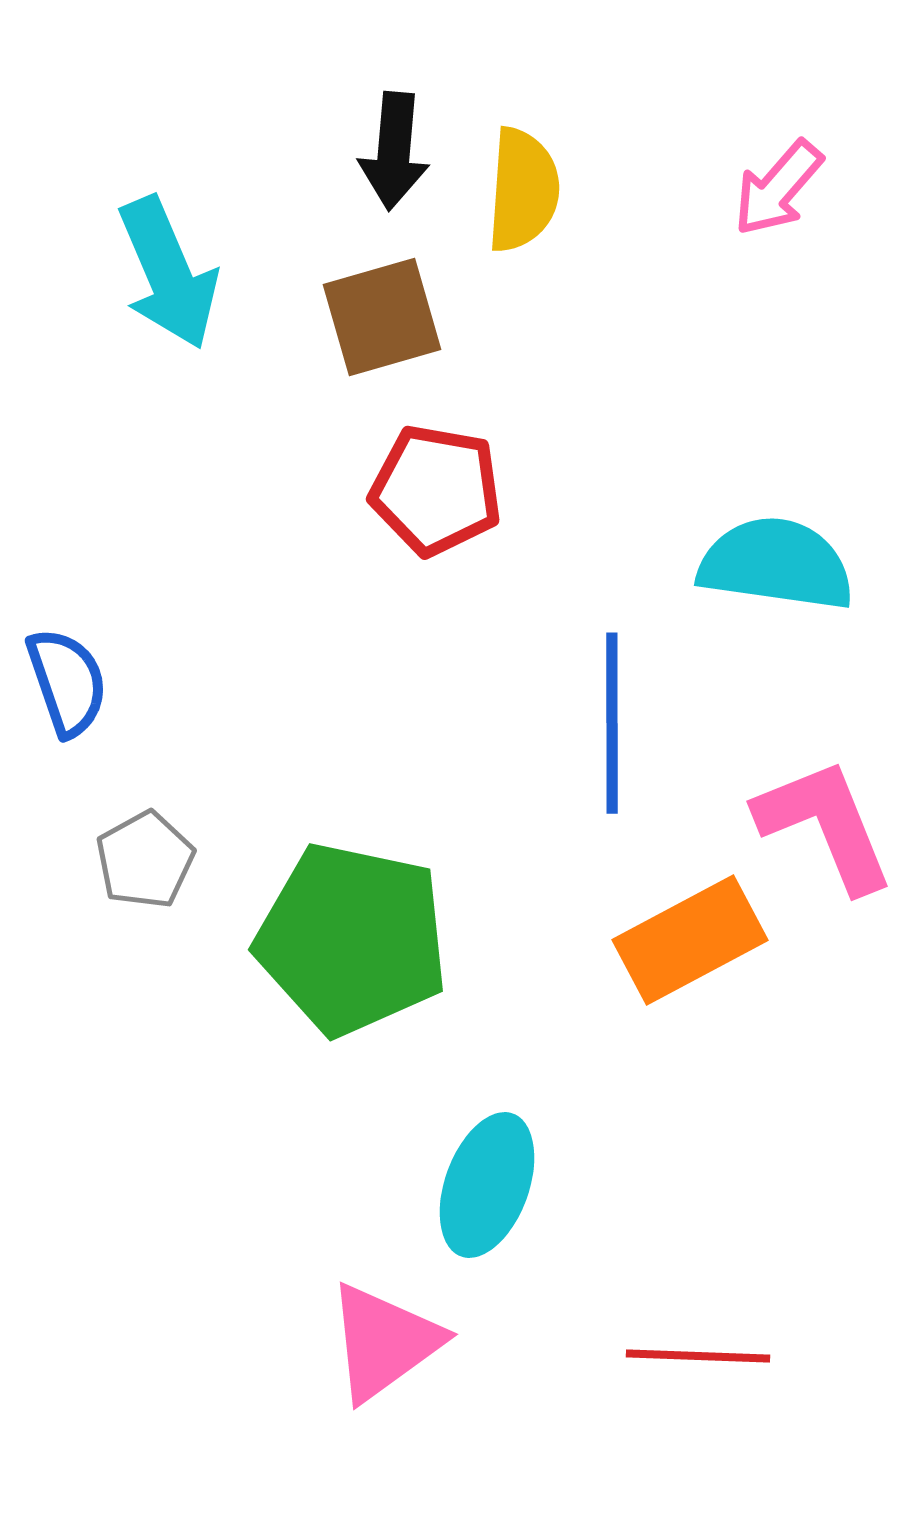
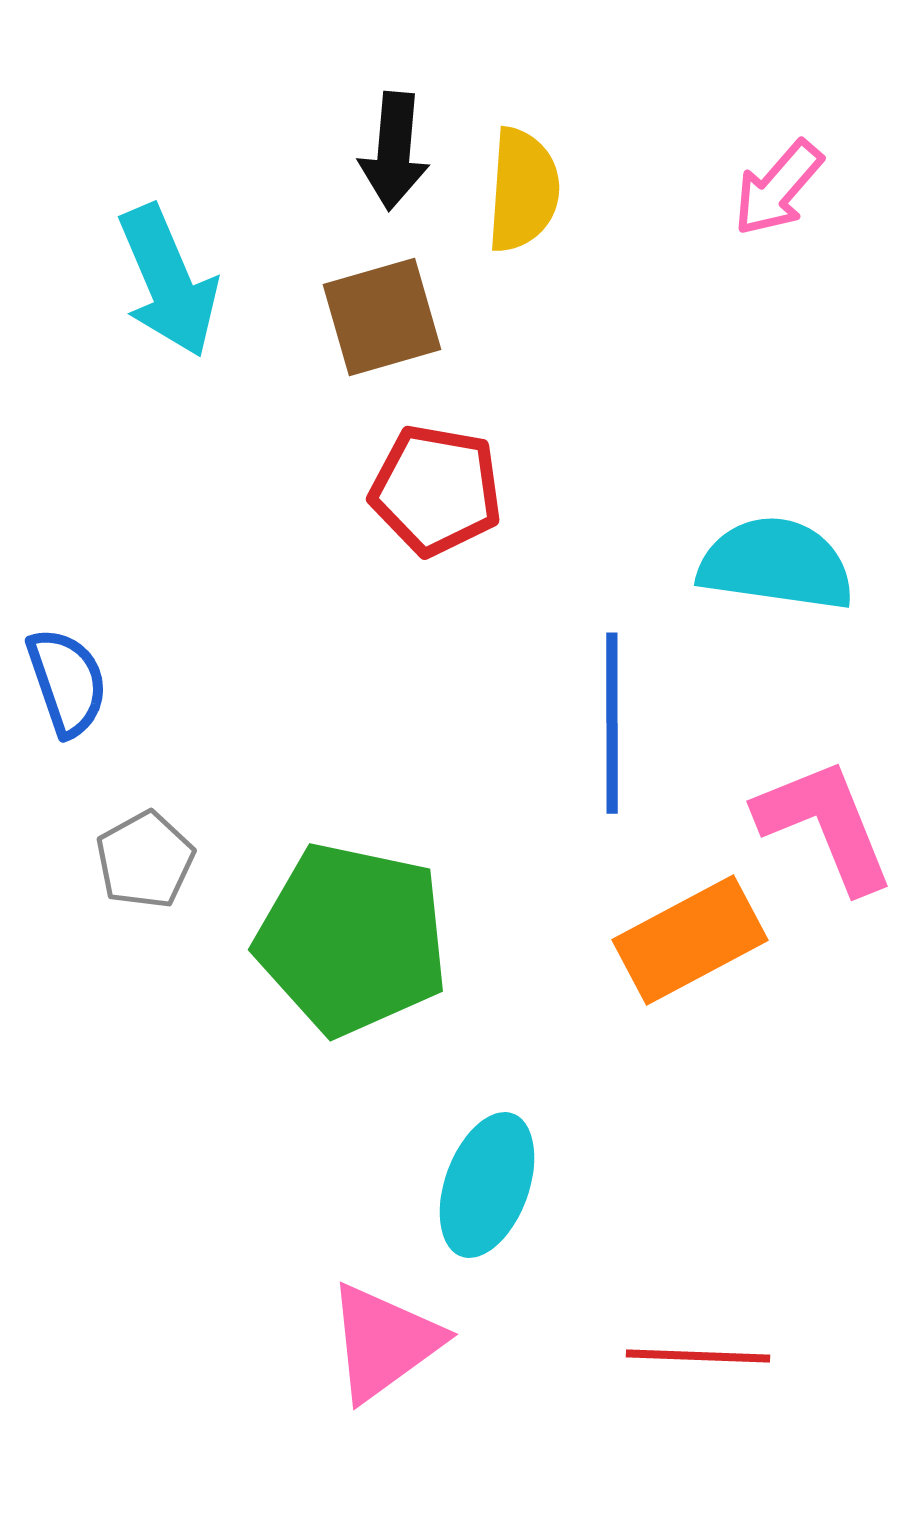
cyan arrow: moved 8 px down
